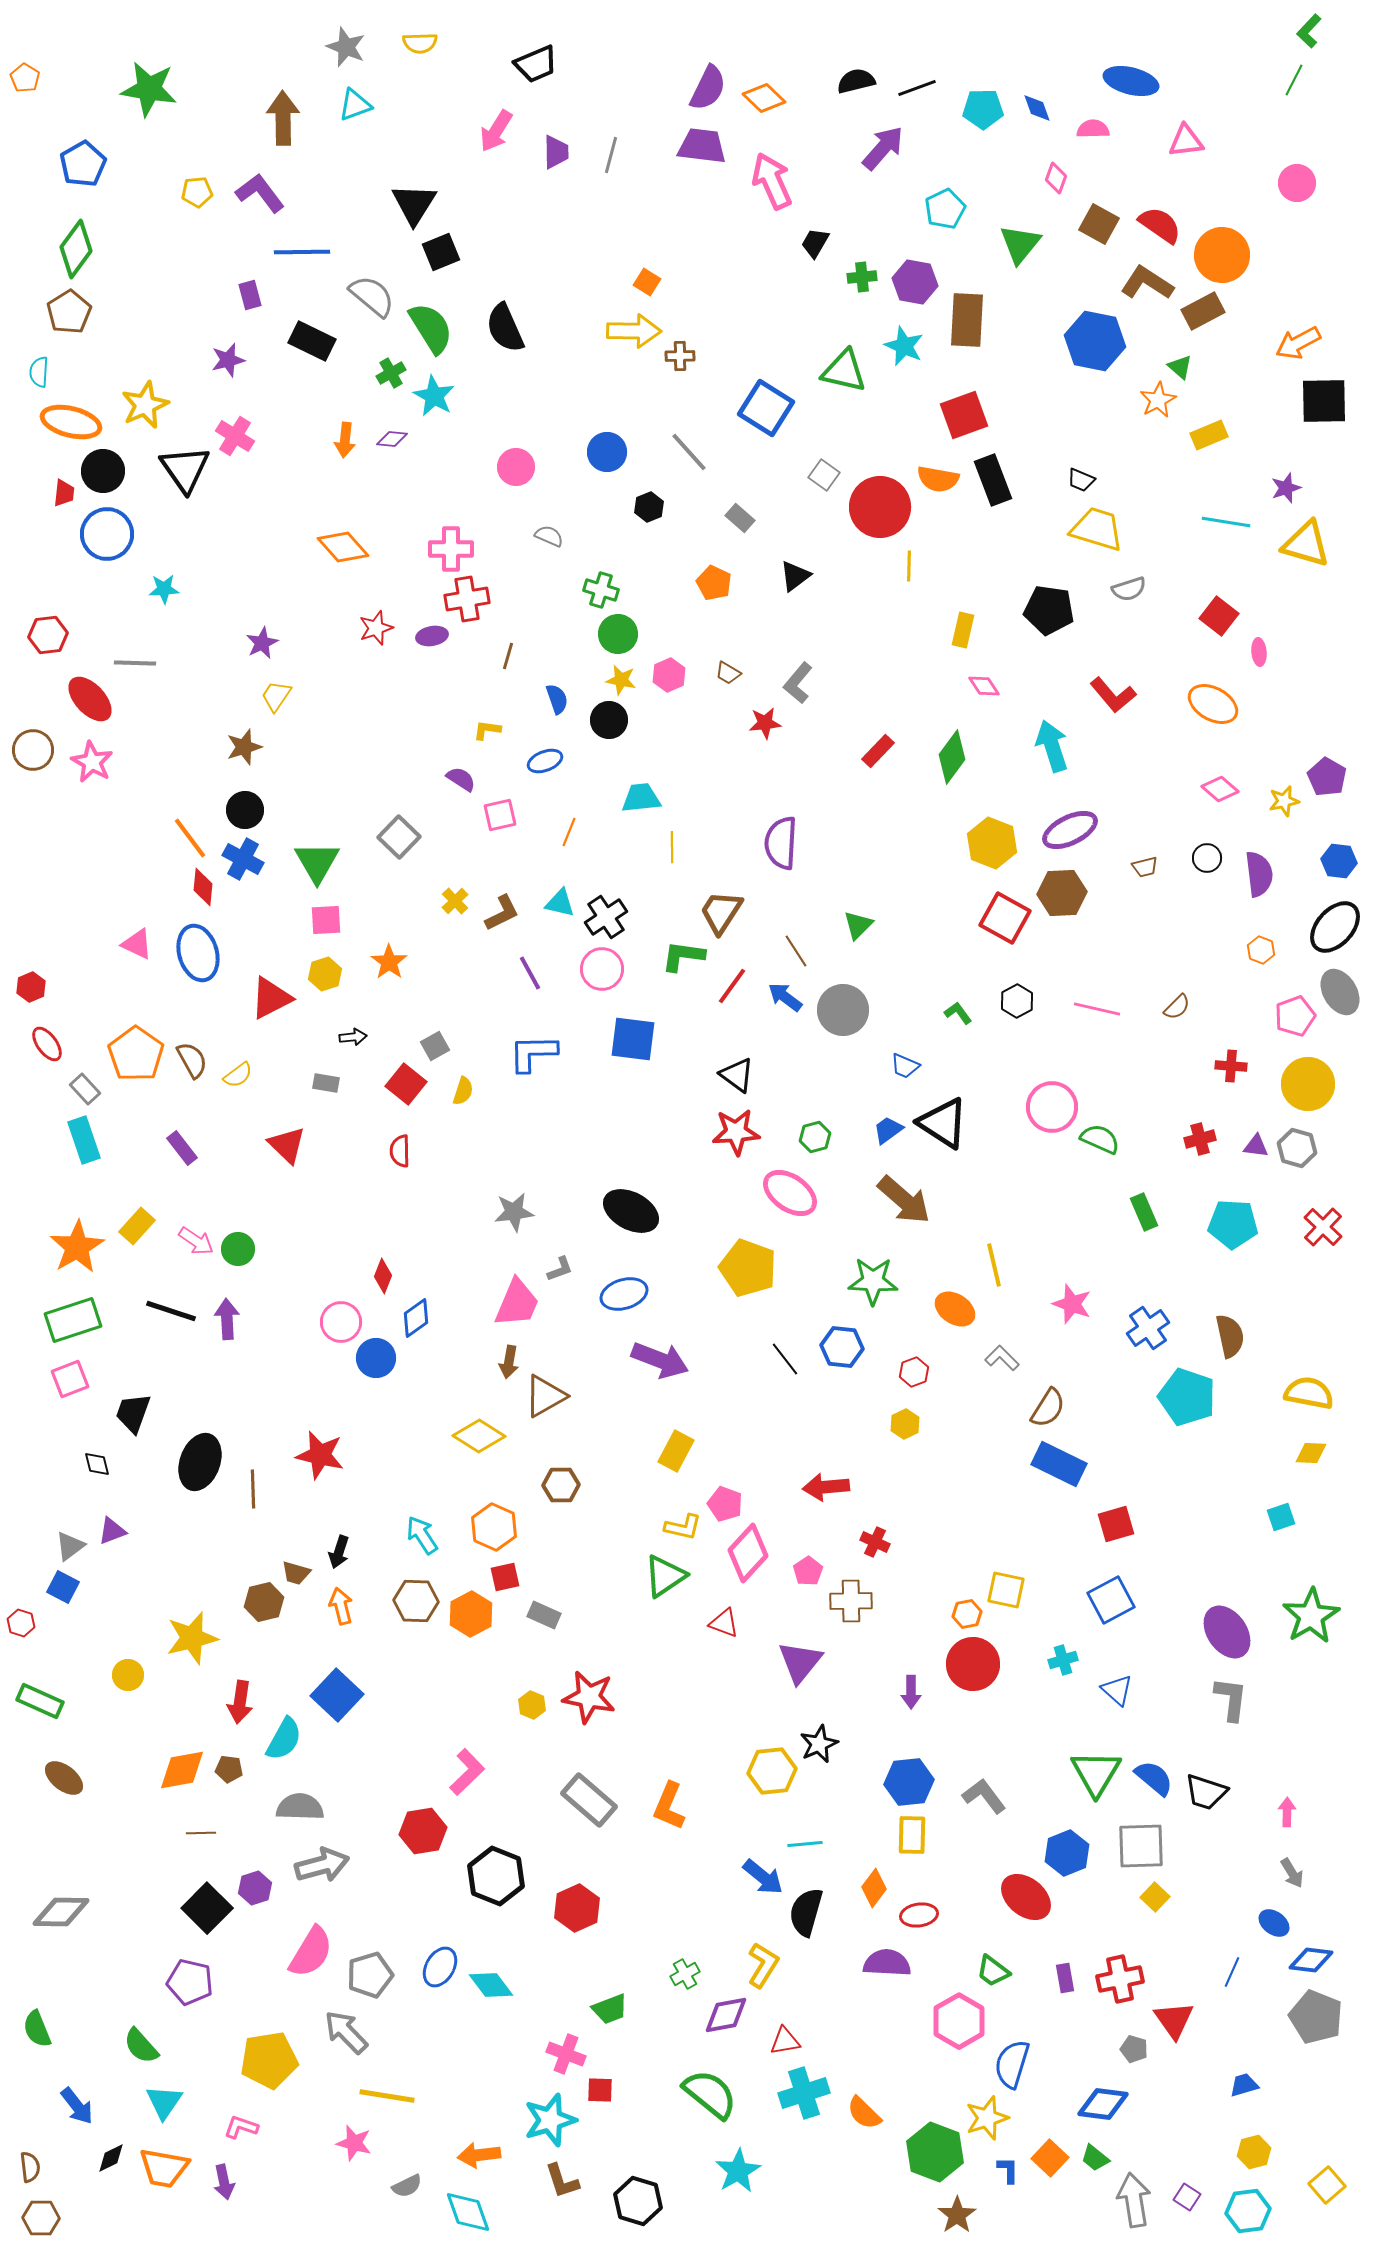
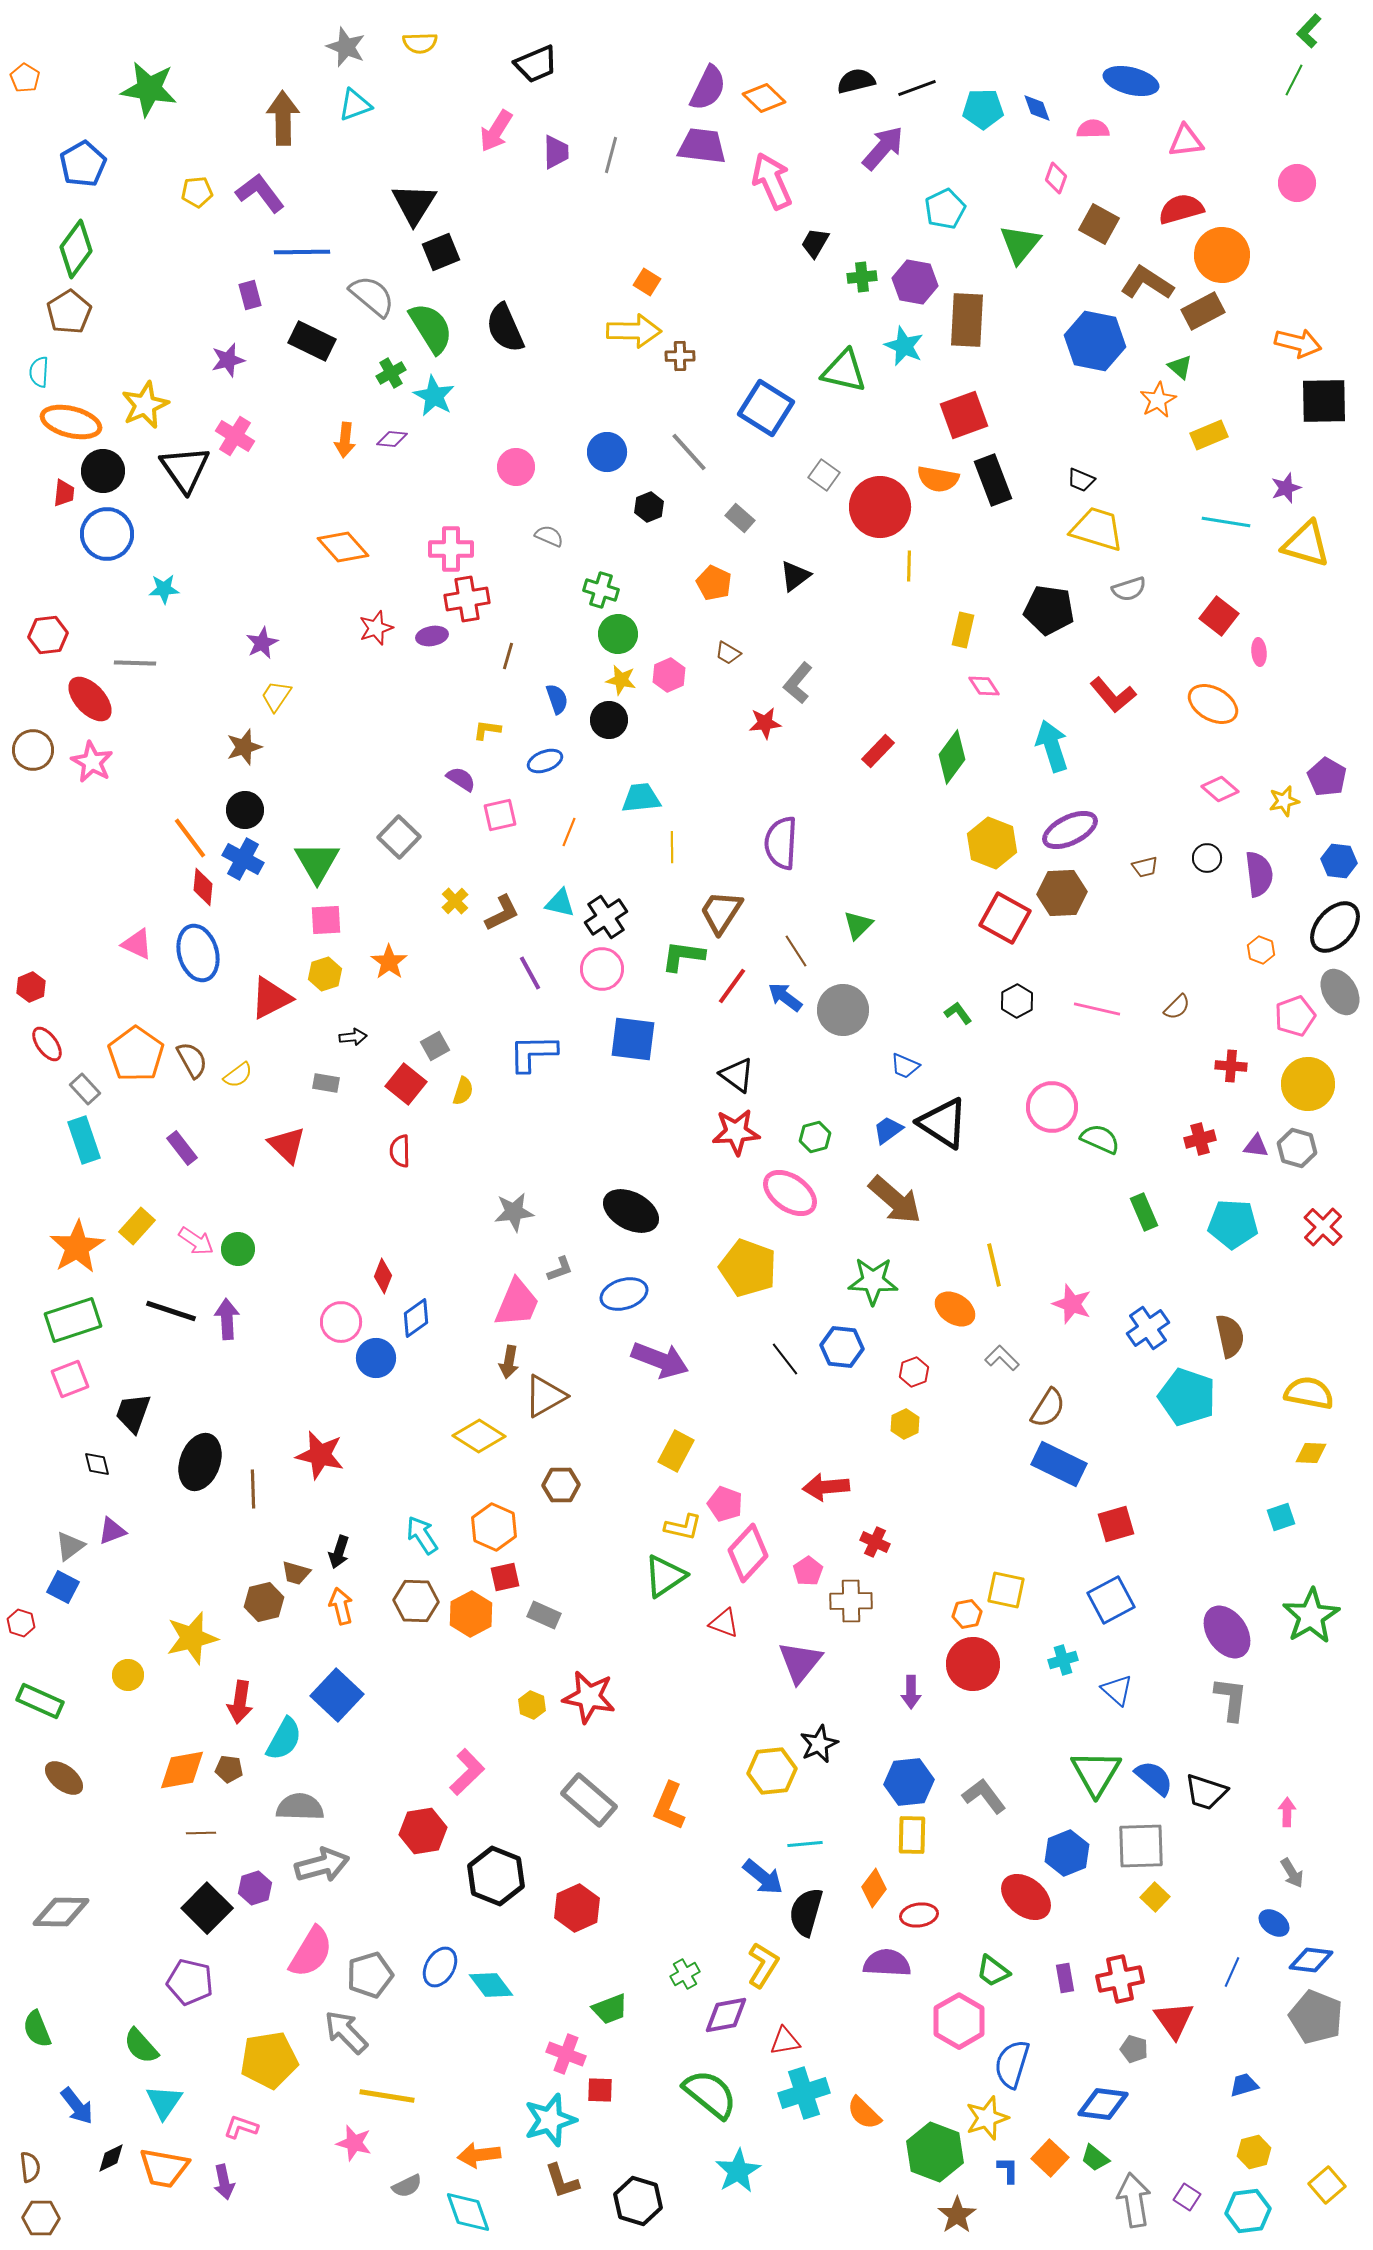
red semicircle at (1160, 225): moved 21 px right, 16 px up; rotated 51 degrees counterclockwise
orange arrow at (1298, 343): rotated 138 degrees counterclockwise
brown trapezoid at (728, 673): moved 20 px up
brown arrow at (904, 1200): moved 9 px left
